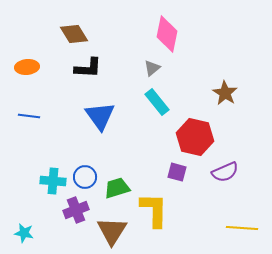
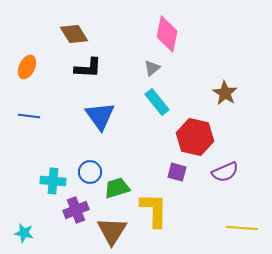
orange ellipse: rotated 60 degrees counterclockwise
blue circle: moved 5 px right, 5 px up
